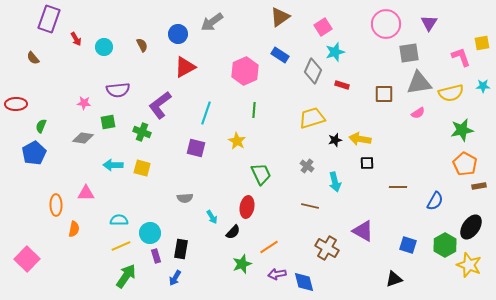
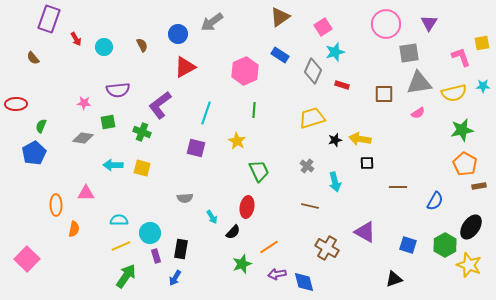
yellow semicircle at (451, 93): moved 3 px right
green trapezoid at (261, 174): moved 2 px left, 3 px up
purple triangle at (363, 231): moved 2 px right, 1 px down
